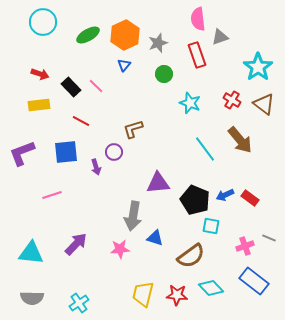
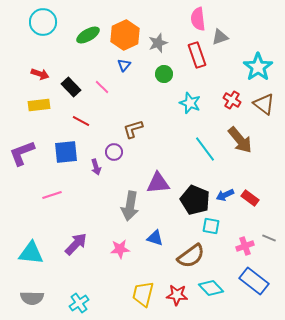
pink line at (96, 86): moved 6 px right, 1 px down
gray arrow at (133, 216): moved 3 px left, 10 px up
